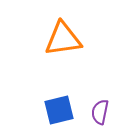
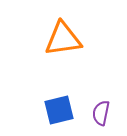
purple semicircle: moved 1 px right, 1 px down
